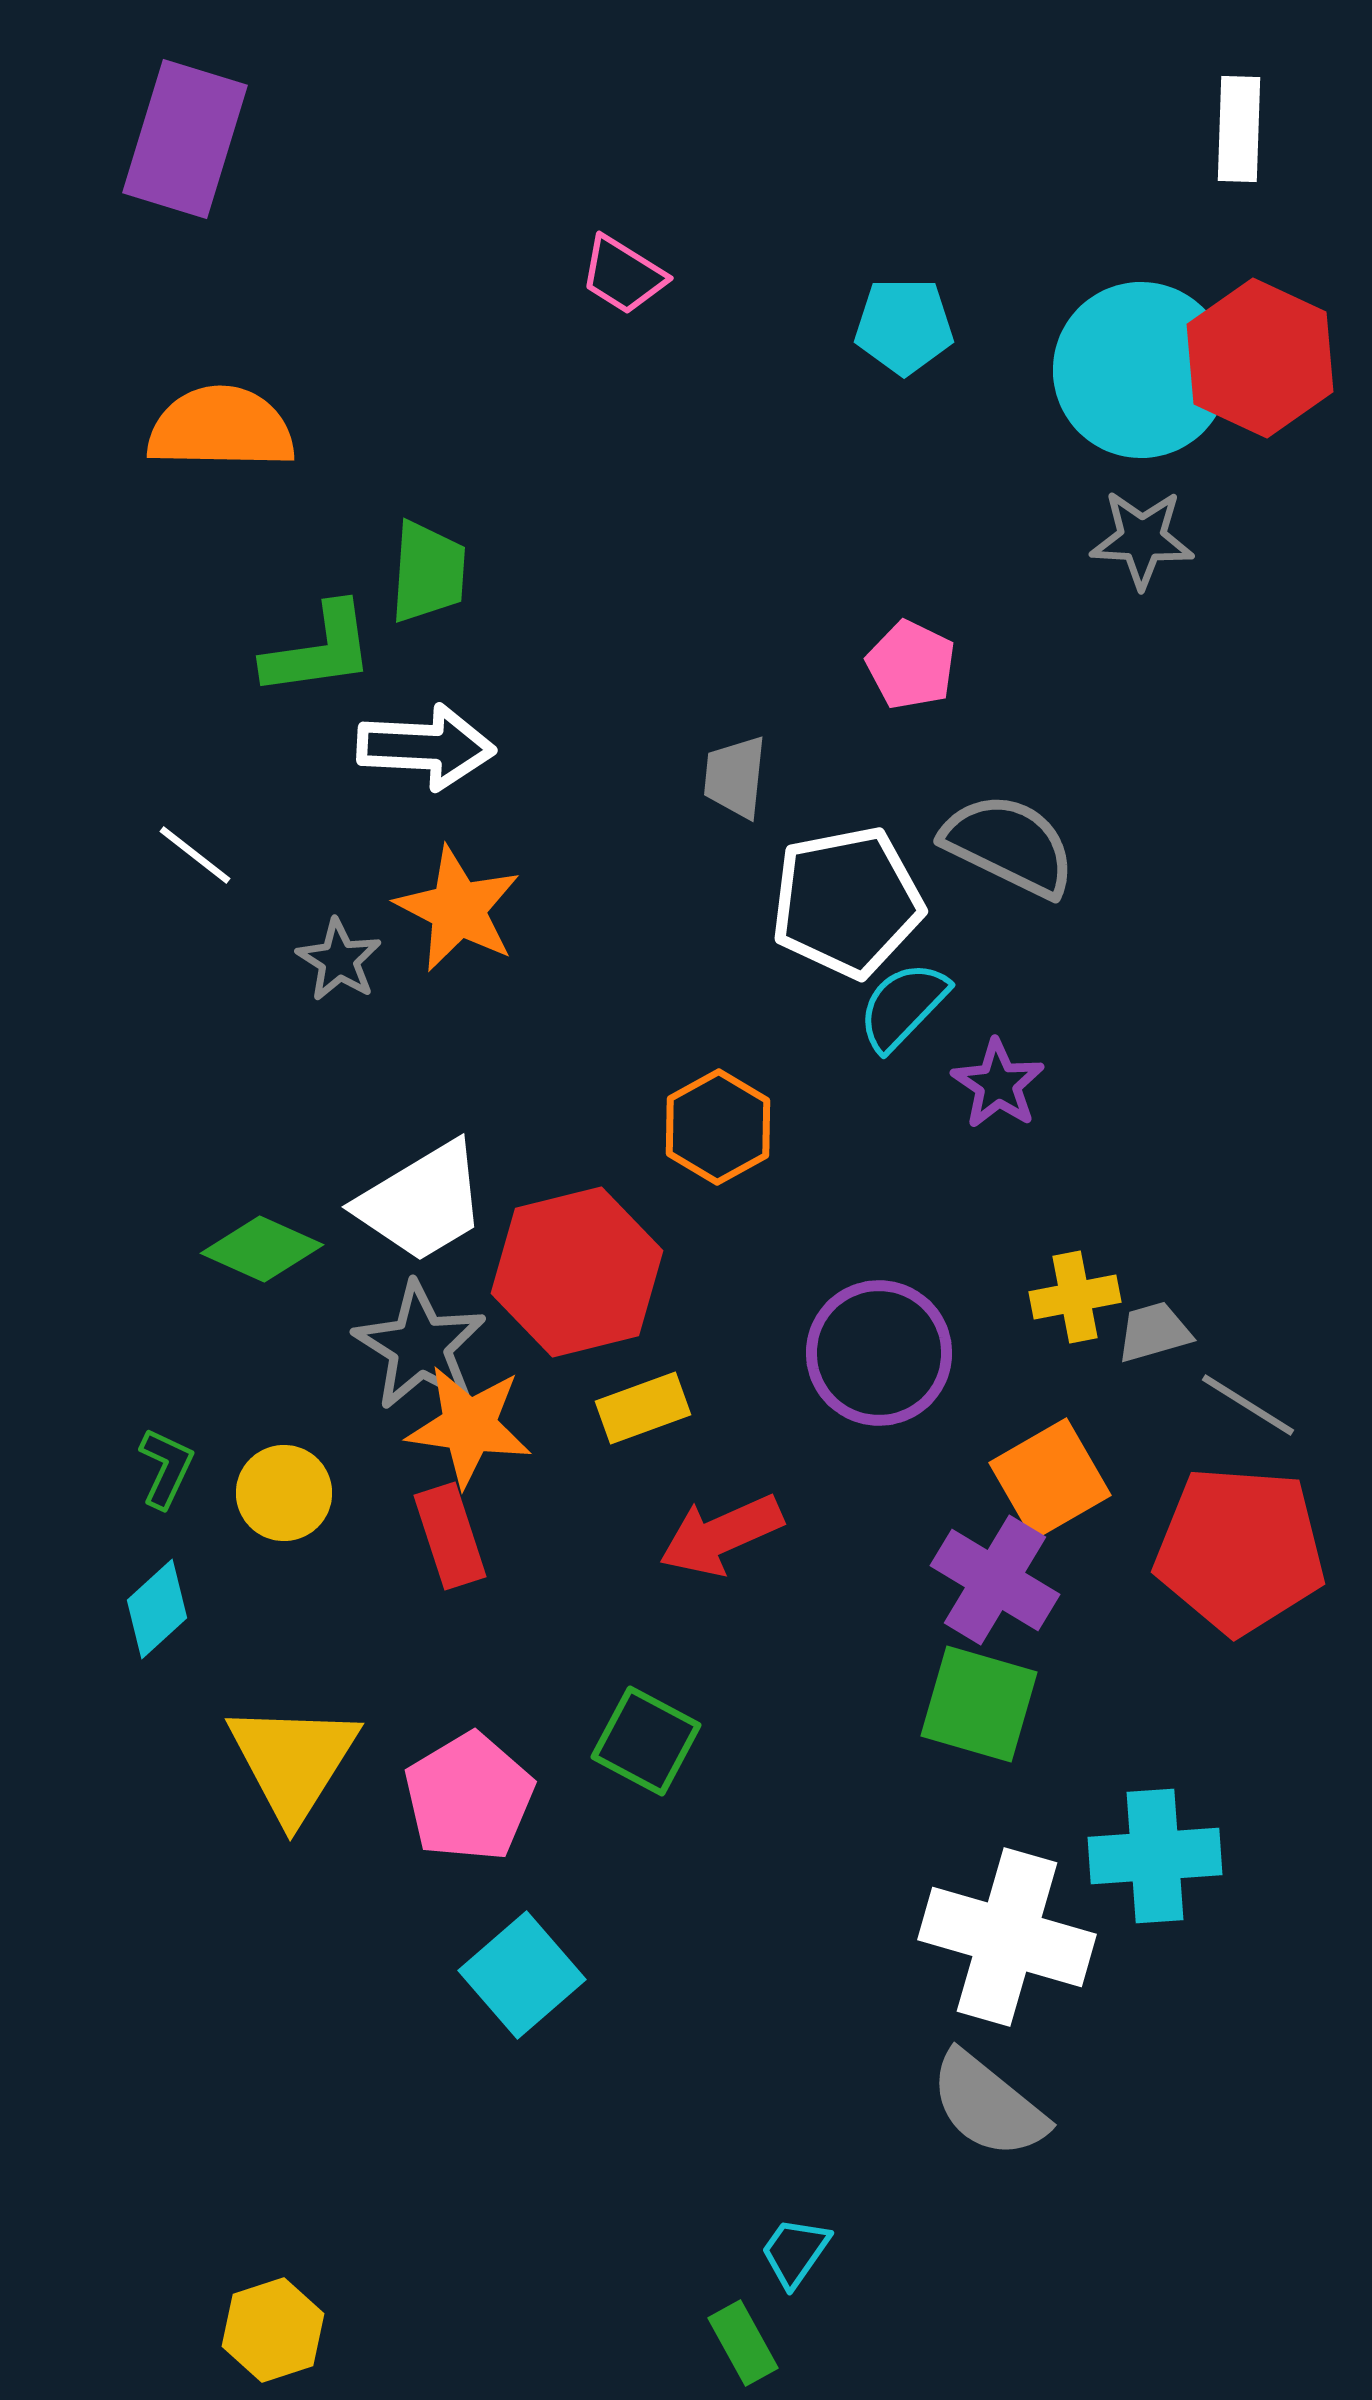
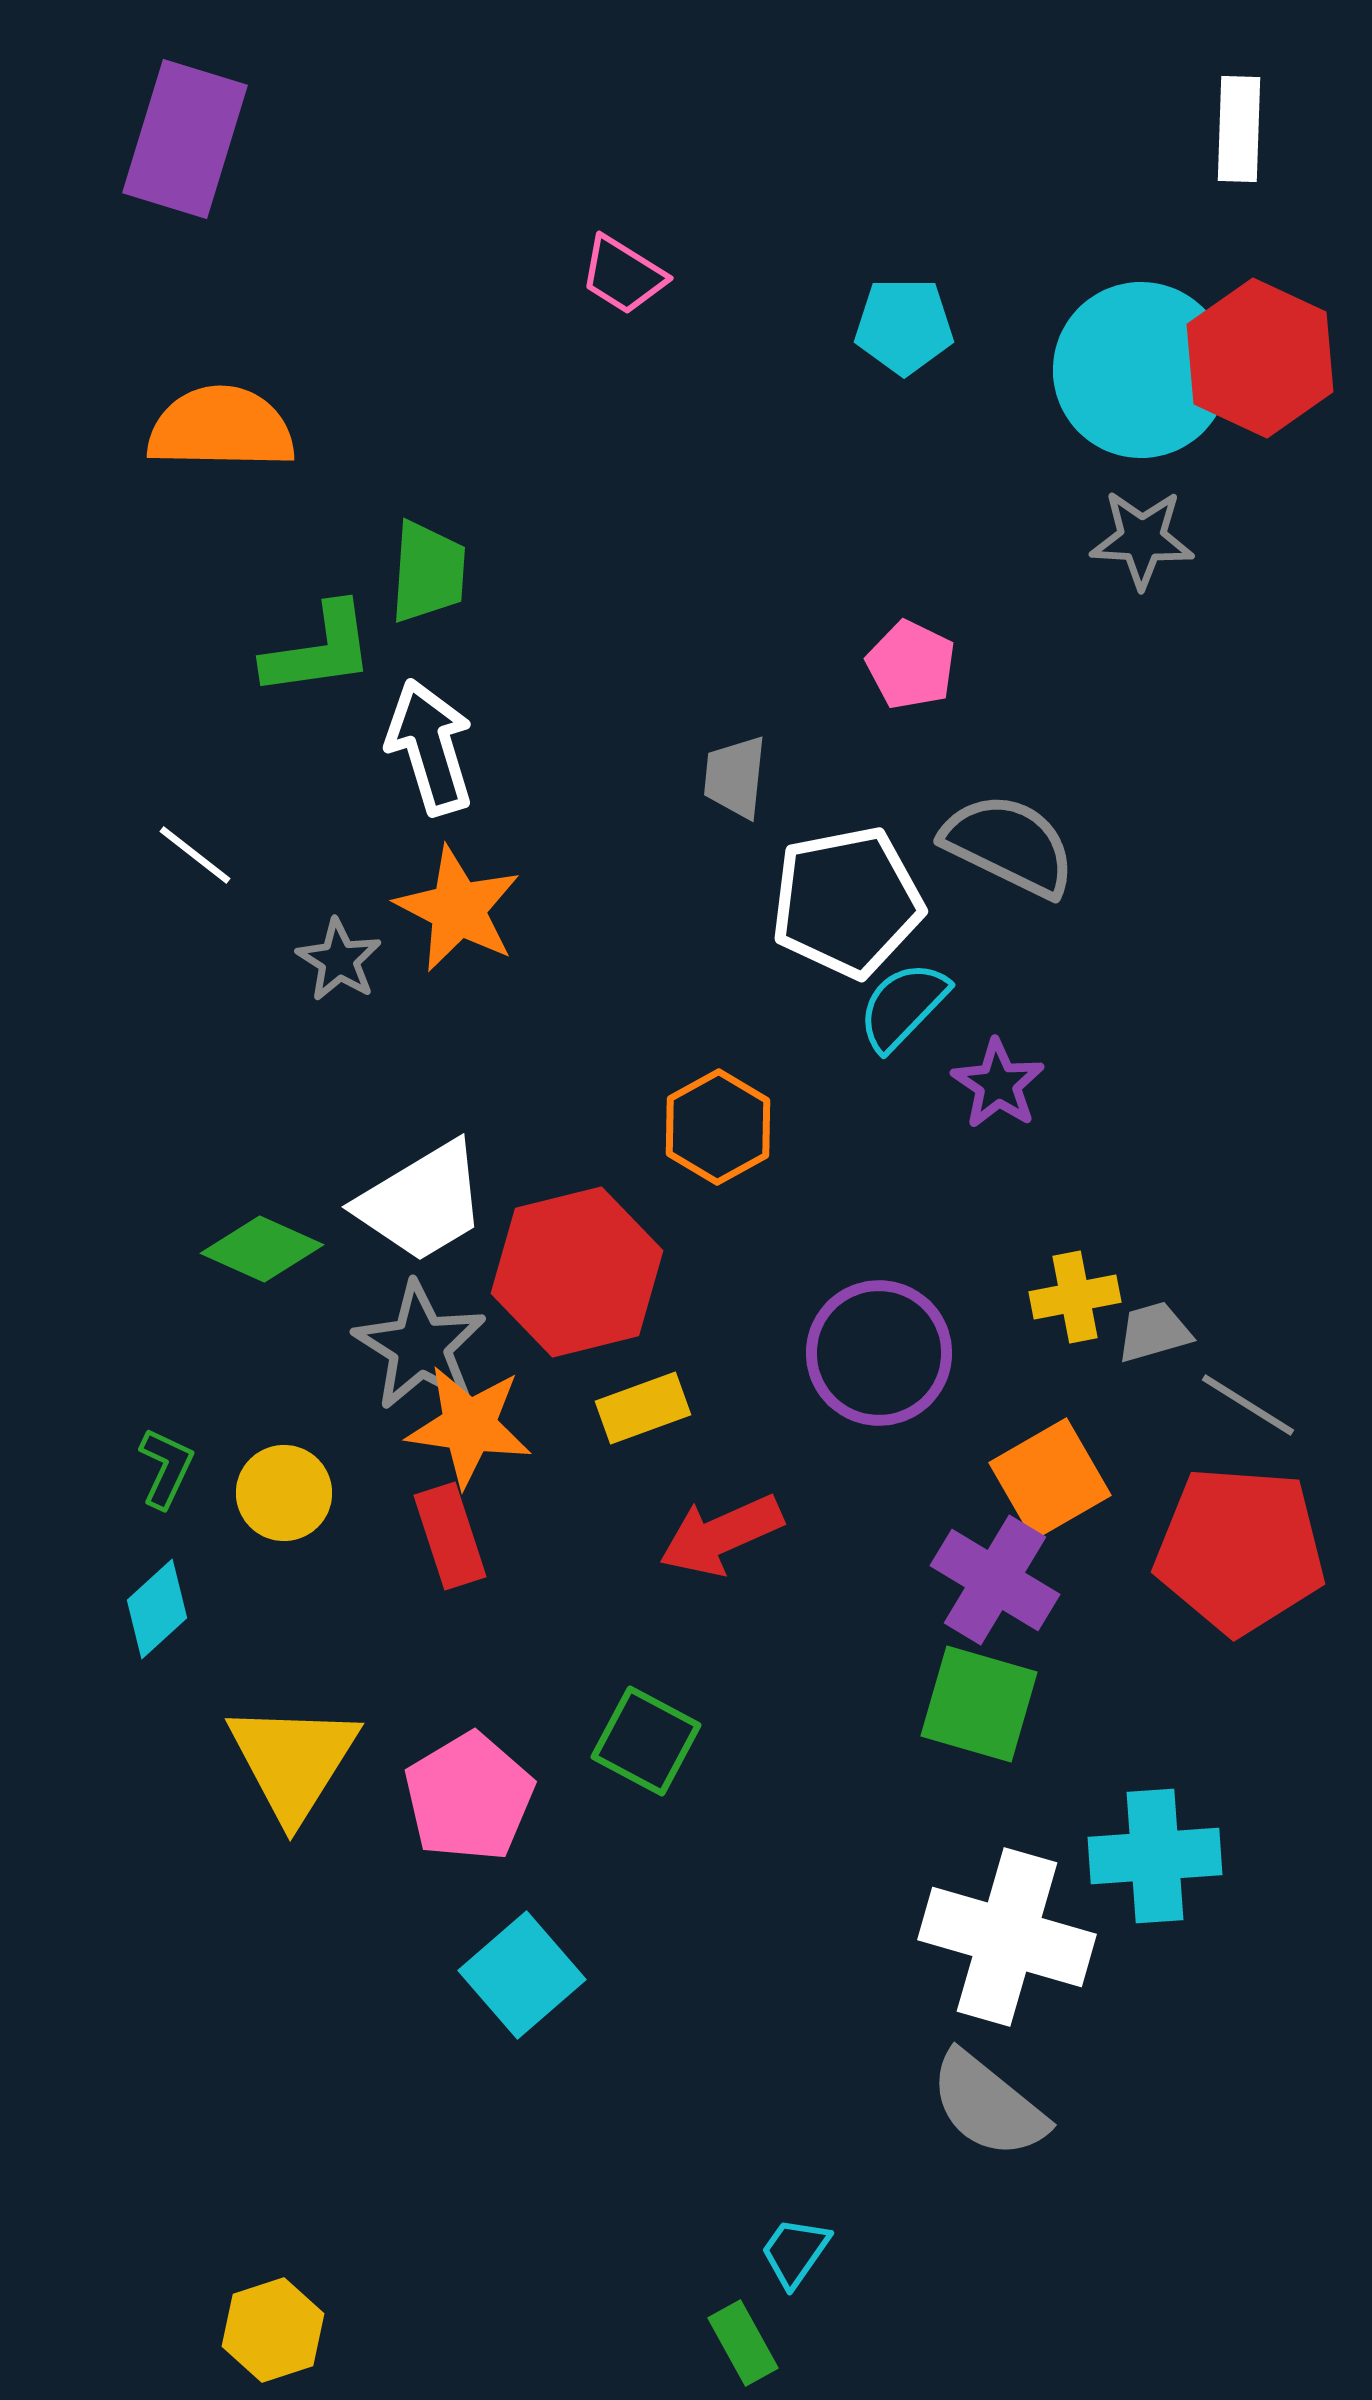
white arrow at (426, 747): moved 4 px right; rotated 110 degrees counterclockwise
